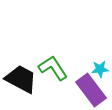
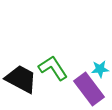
purple rectangle: moved 2 px left, 1 px up
